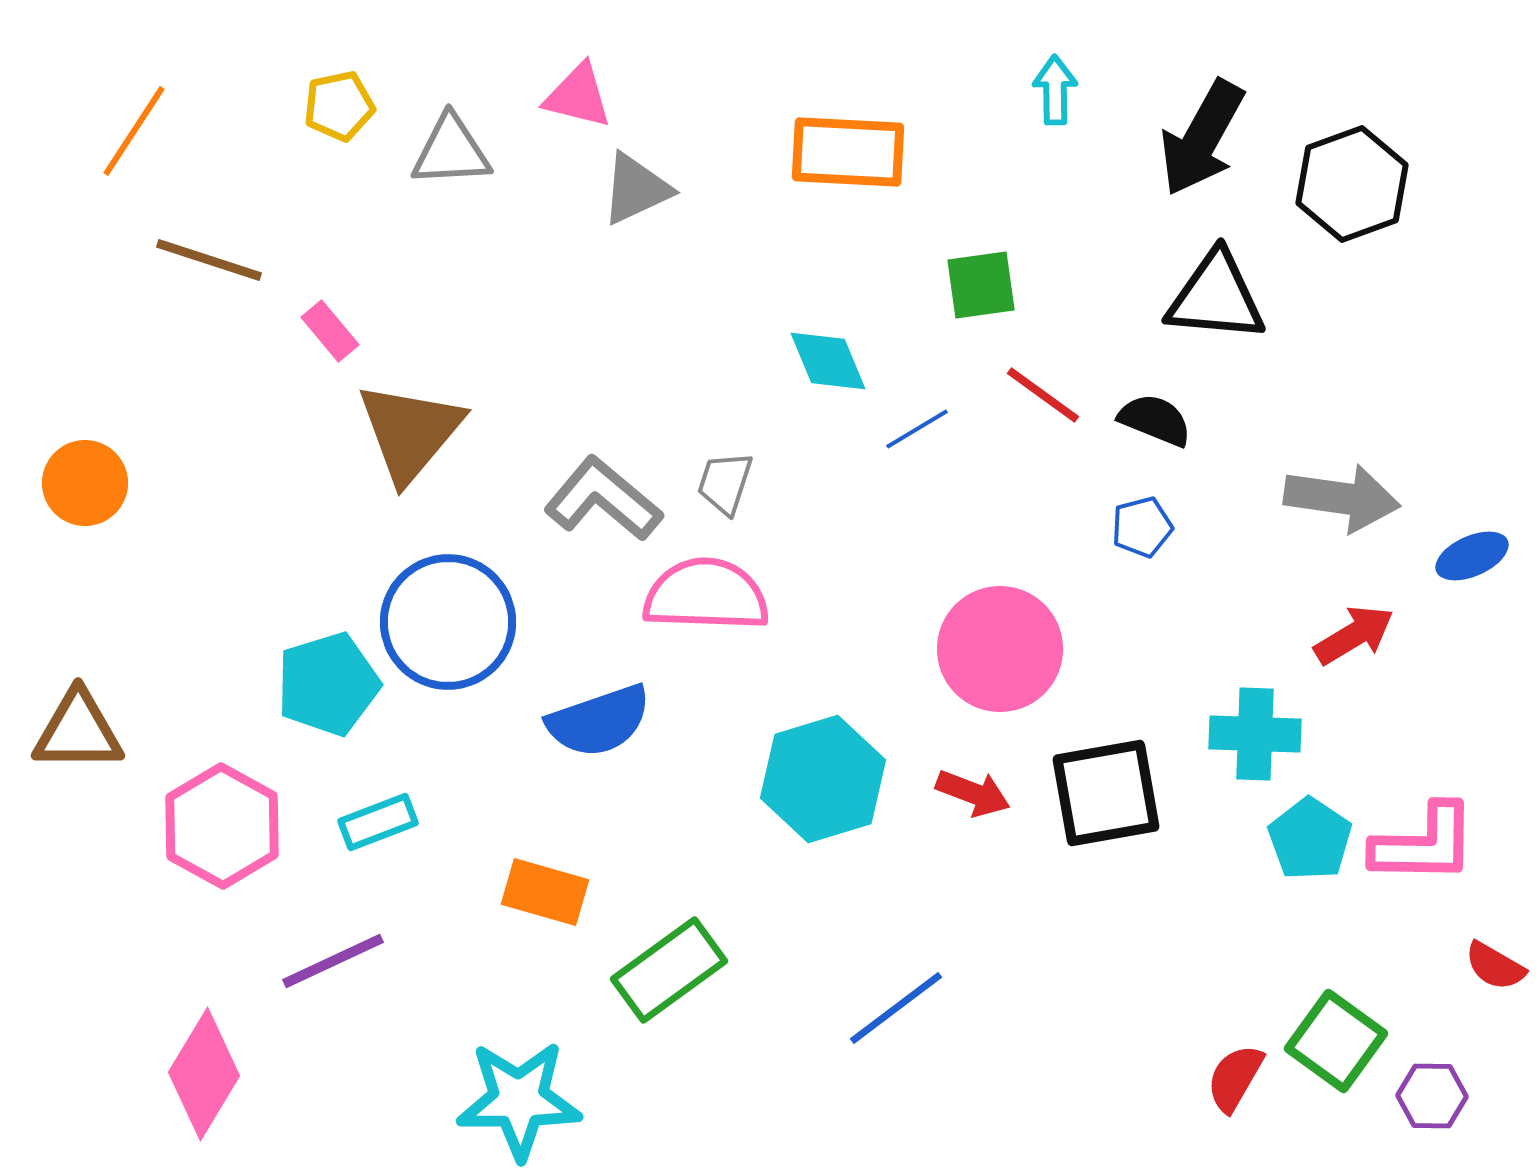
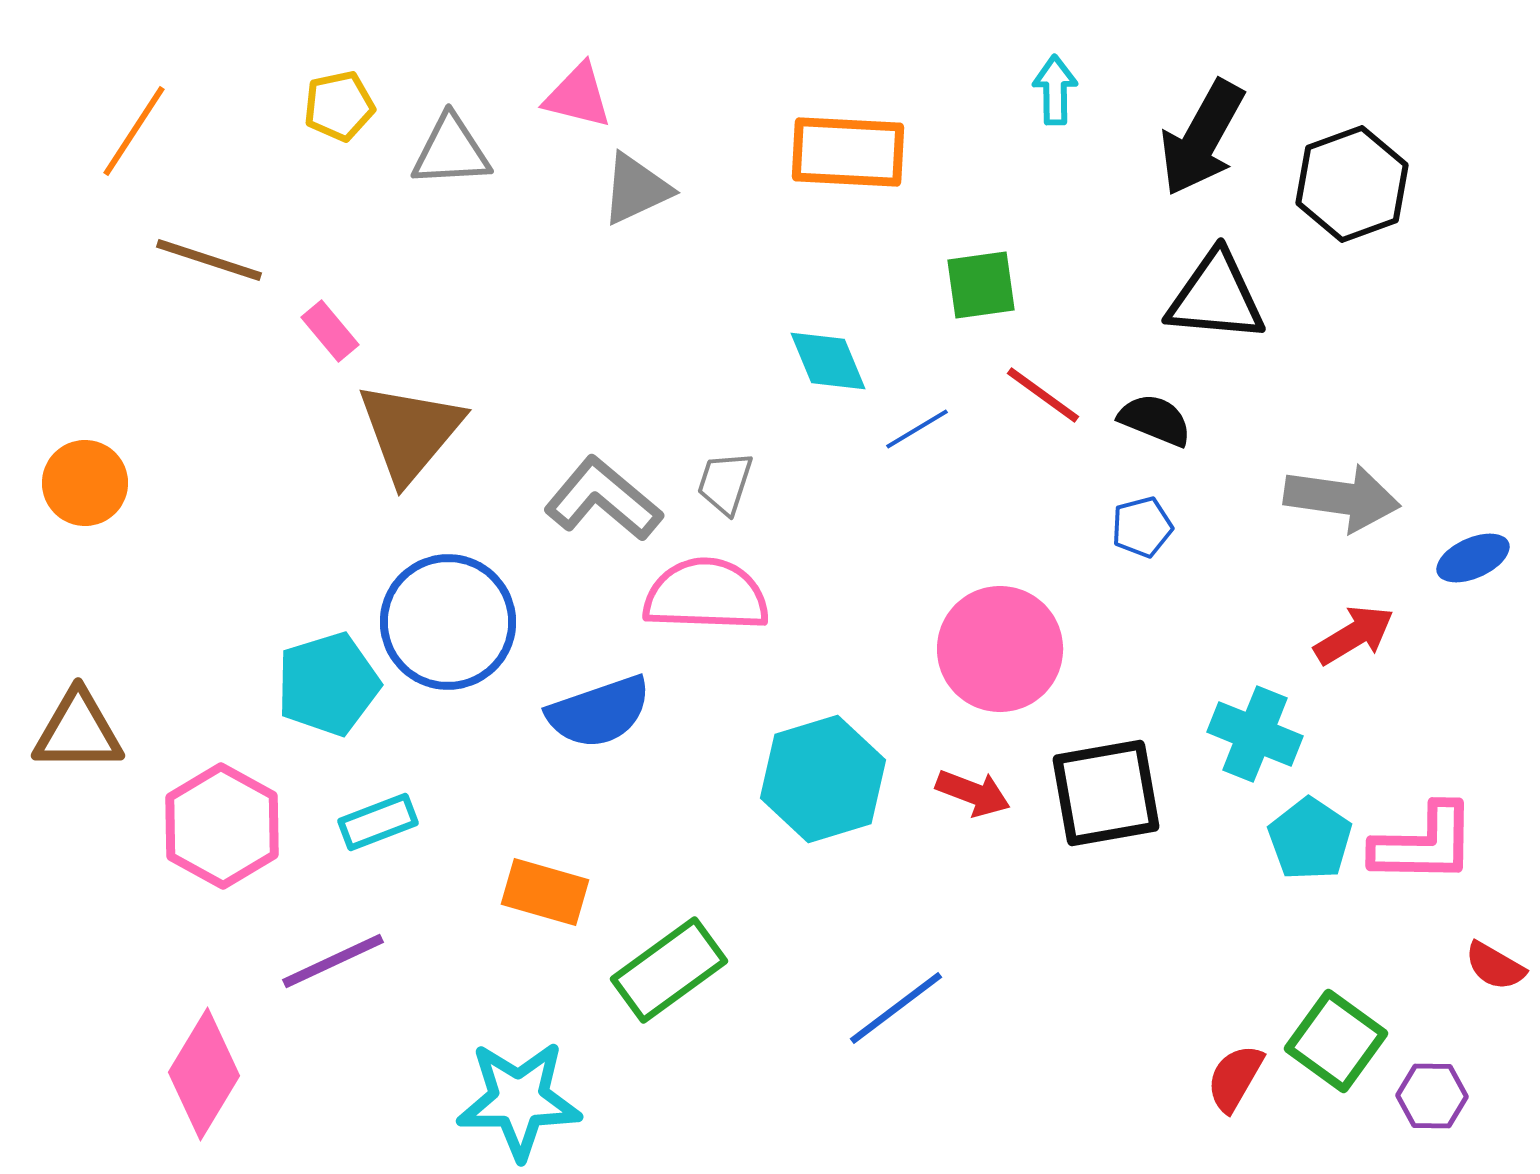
blue ellipse at (1472, 556): moved 1 px right, 2 px down
blue semicircle at (599, 721): moved 9 px up
cyan cross at (1255, 734): rotated 20 degrees clockwise
